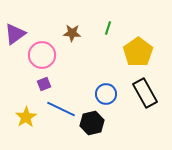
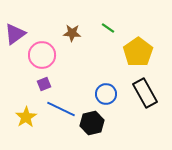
green line: rotated 72 degrees counterclockwise
